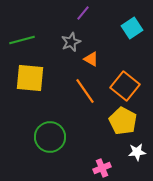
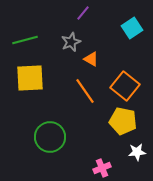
green line: moved 3 px right
yellow square: rotated 8 degrees counterclockwise
yellow pentagon: rotated 16 degrees counterclockwise
